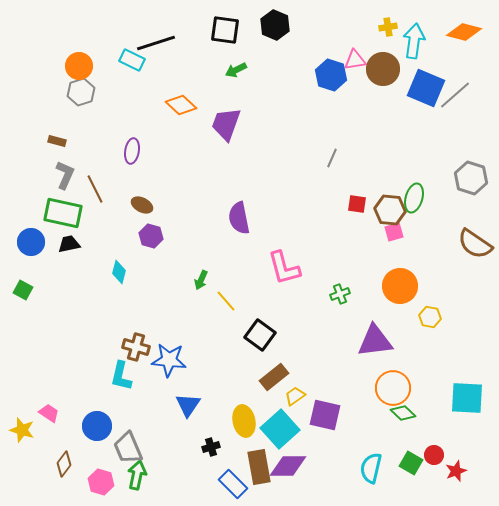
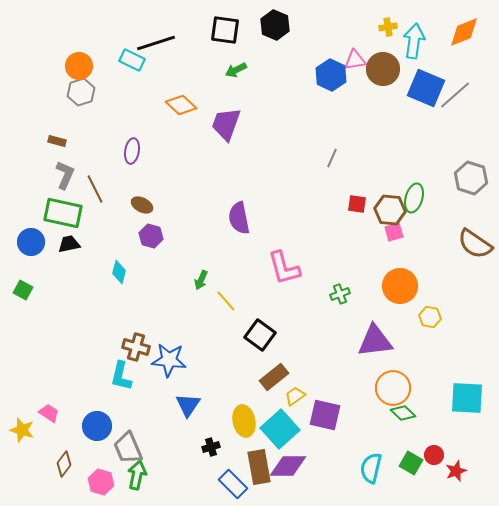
orange diamond at (464, 32): rotated 36 degrees counterclockwise
blue hexagon at (331, 75): rotated 8 degrees clockwise
